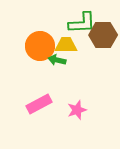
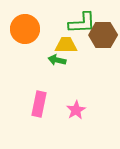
orange circle: moved 15 px left, 17 px up
pink rectangle: rotated 50 degrees counterclockwise
pink star: moved 1 px left; rotated 12 degrees counterclockwise
